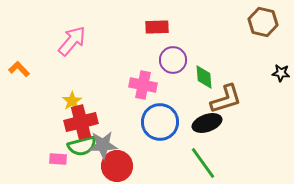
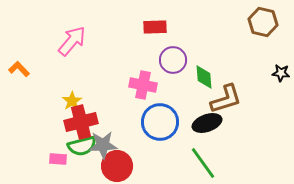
red rectangle: moved 2 px left
